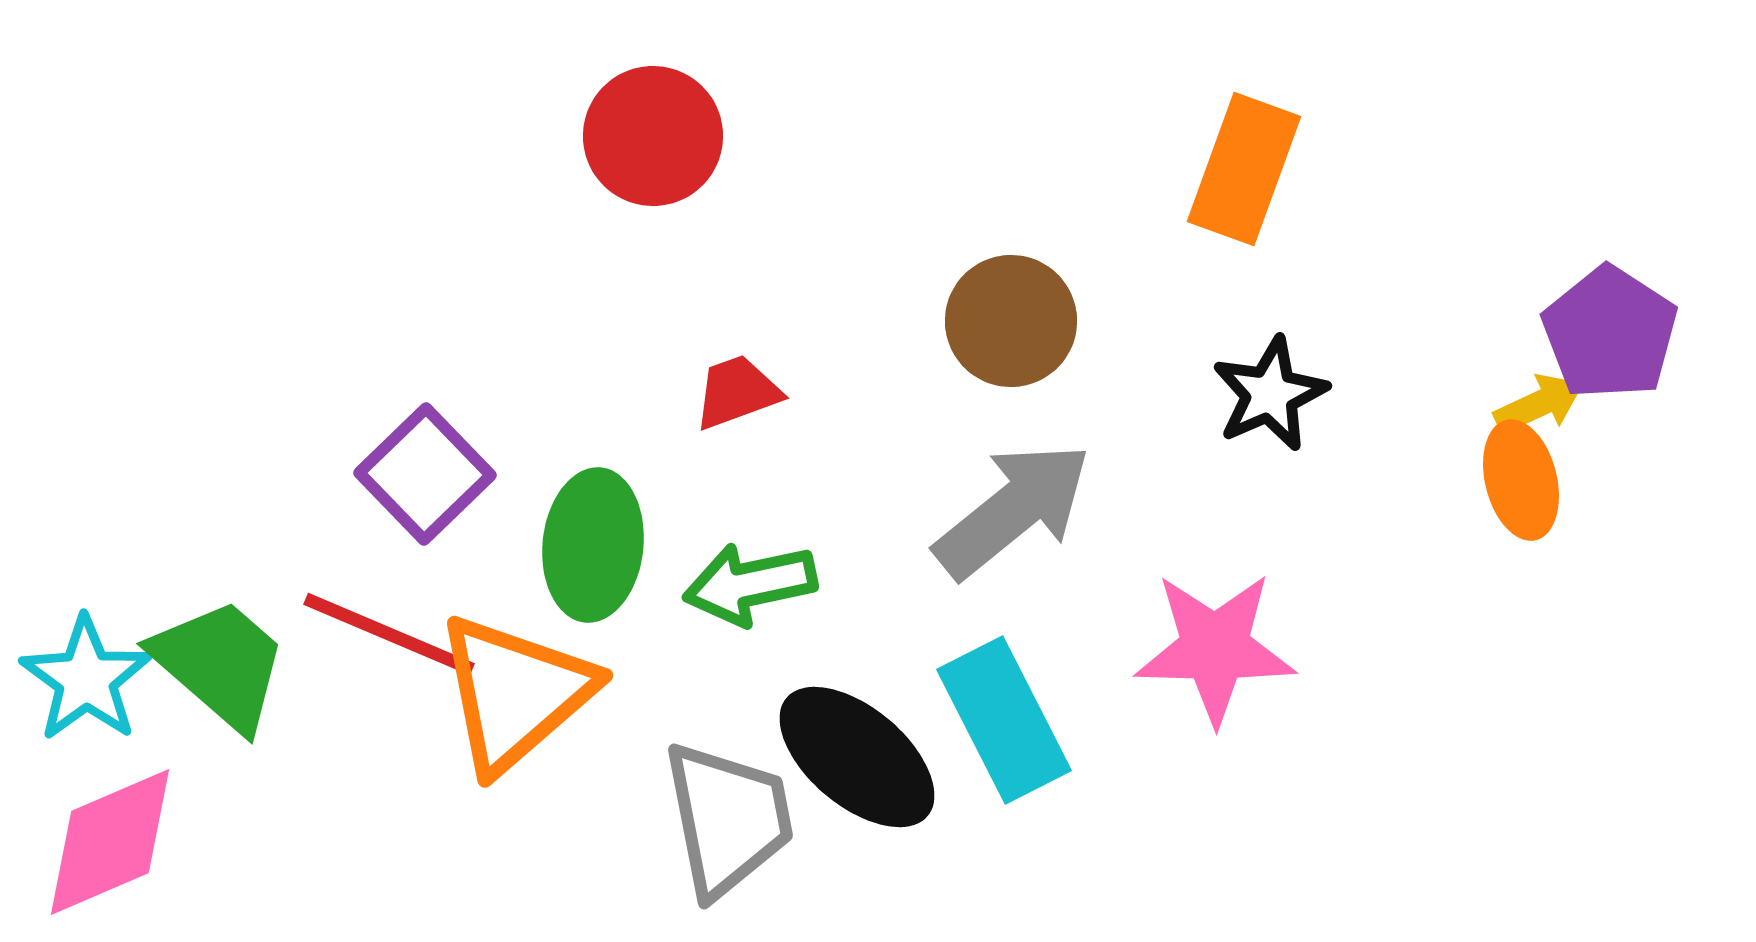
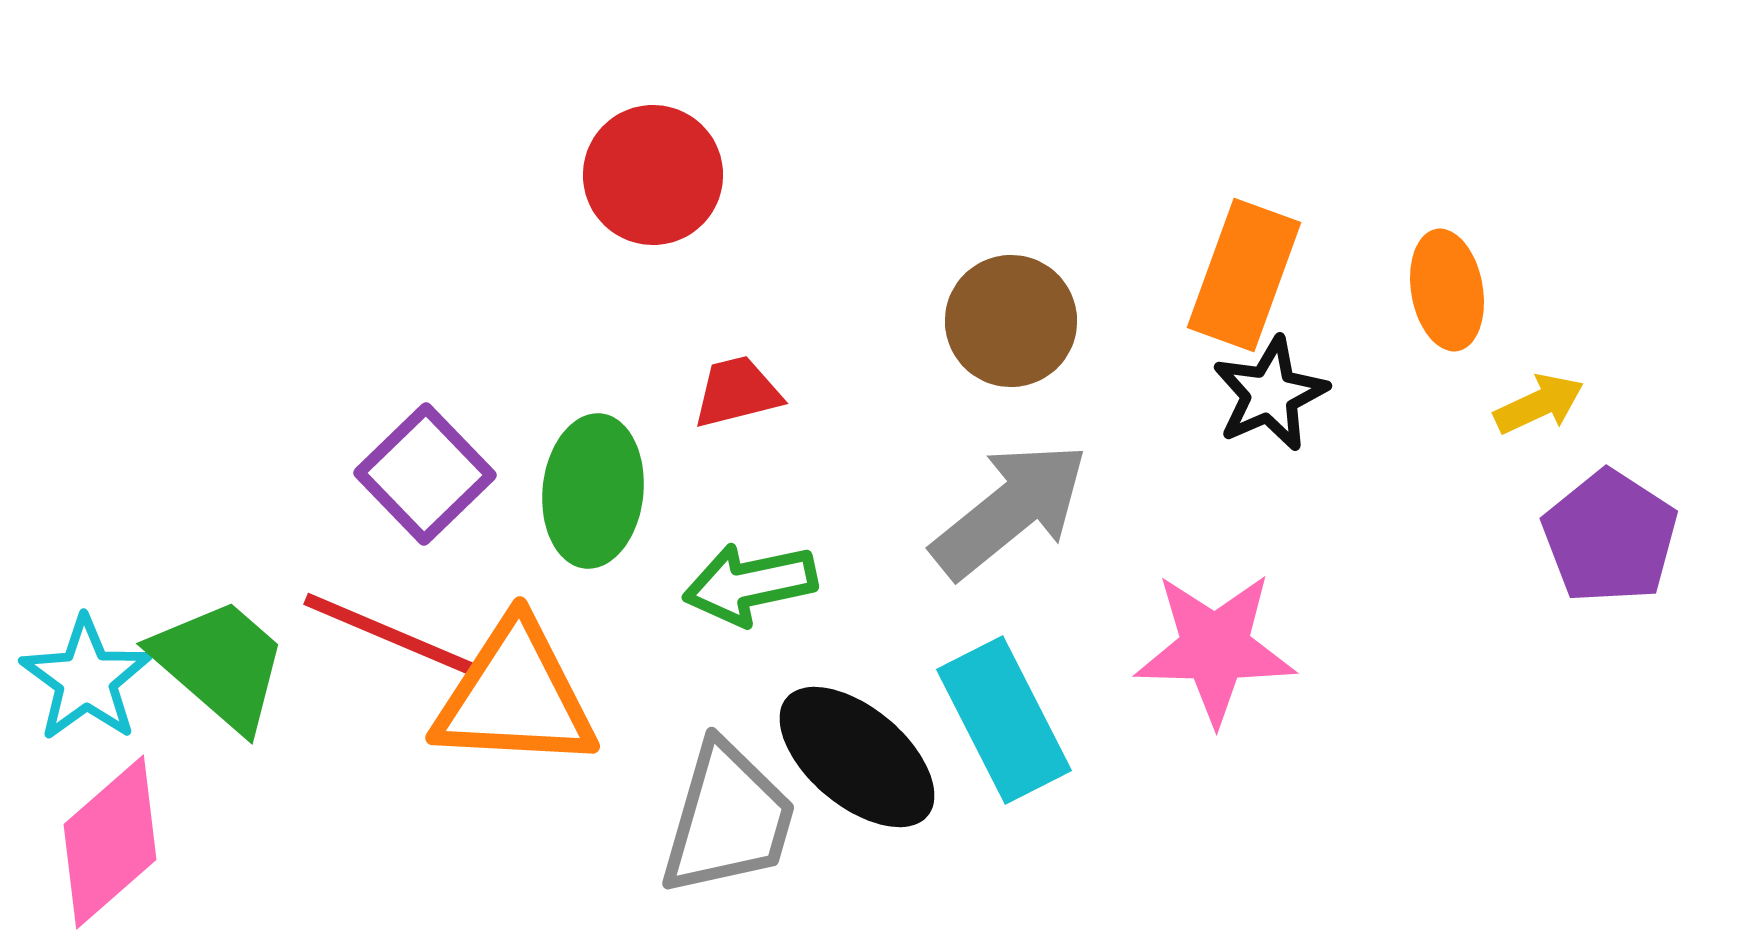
red circle: moved 39 px down
orange rectangle: moved 106 px down
purple pentagon: moved 204 px down
red trapezoid: rotated 6 degrees clockwise
orange ellipse: moved 74 px left, 190 px up; rotated 4 degrees clockwise
gray arrow: moved 3 px left
green ellipse: moved 54 px up
orange triangle: moved 3 px down; rotated 44 degrees clockwise
gray trapezoid: rotated 27 degrees clockwise
pink diamond: rotated 18 degrees counterclockwise
